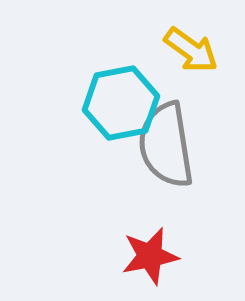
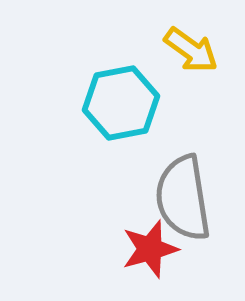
gray semicircle: moved 17 px right, 53 px down
red star: moved 7 px up; rotated 4 degrees counterclockwise
